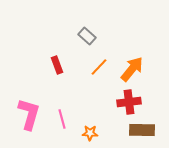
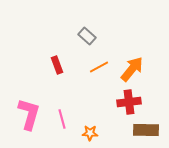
orange line: rotated 18 degrees clockwise
brown rectangle: moved 4 px right
